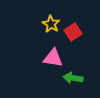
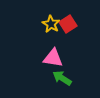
red square: moved 5 px left, 8 px up
green arrow: moved 11 px left; rotated 24 degrees clockwise
